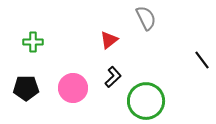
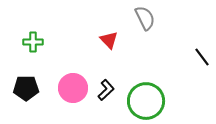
gray semicircle: moved 1 px left
red triangle: rotated 36 degrees counterclockwise
black line: moved 3 px up
black L-shape: moved 7 px left, 13 px down
